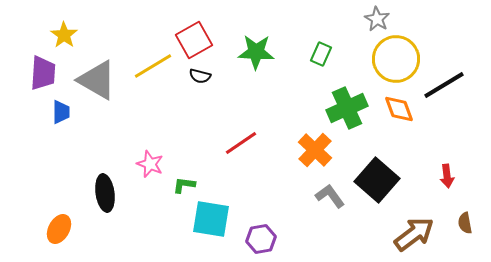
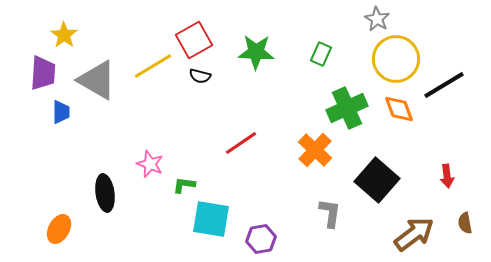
gray L-shape: moved 17 px down; rotated 44 degrees clockwise
